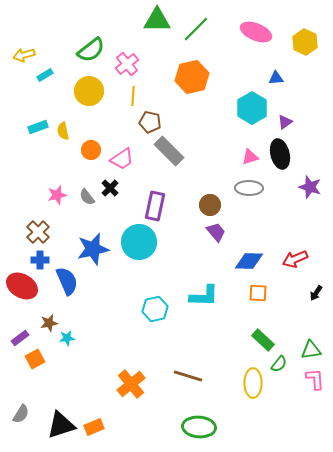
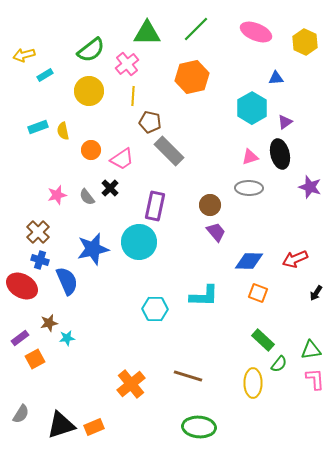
green triangle at (157, 20): moved 10 px left, 13 px down
blue cross at (40, 260): rotated 18 degrees clockwise
orange square at (258, 293): rotated 18 degrees clockwise
cyan hexagon at (155, 309): rotated 15 degrees clockwise
